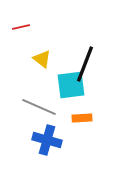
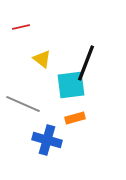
black line: moved 1 px right, 1 px up
gray line: moved 16 px left, 3 px up
orange rectangle: moved 7 px left; rotated 12 degrees counterclockwise
